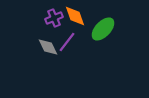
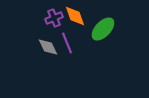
purple line: moved 1 px down; rotated 60 degrees counterclockwise
